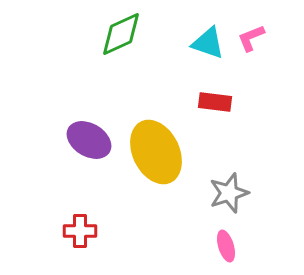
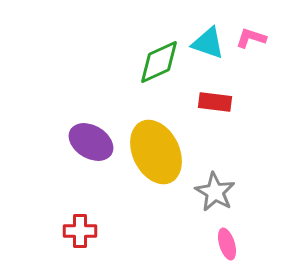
green diamond: moved 38 px right, 28 px down
pink L-shape: rotated 40 degrees clockwise
purple ellipse: moved 2 px right, 2 px down
gray star: moved 14 px left, 1 px up; rotated 24 degrees counterclockwise
pink ellipse: moved 1 px right, 2 px up
